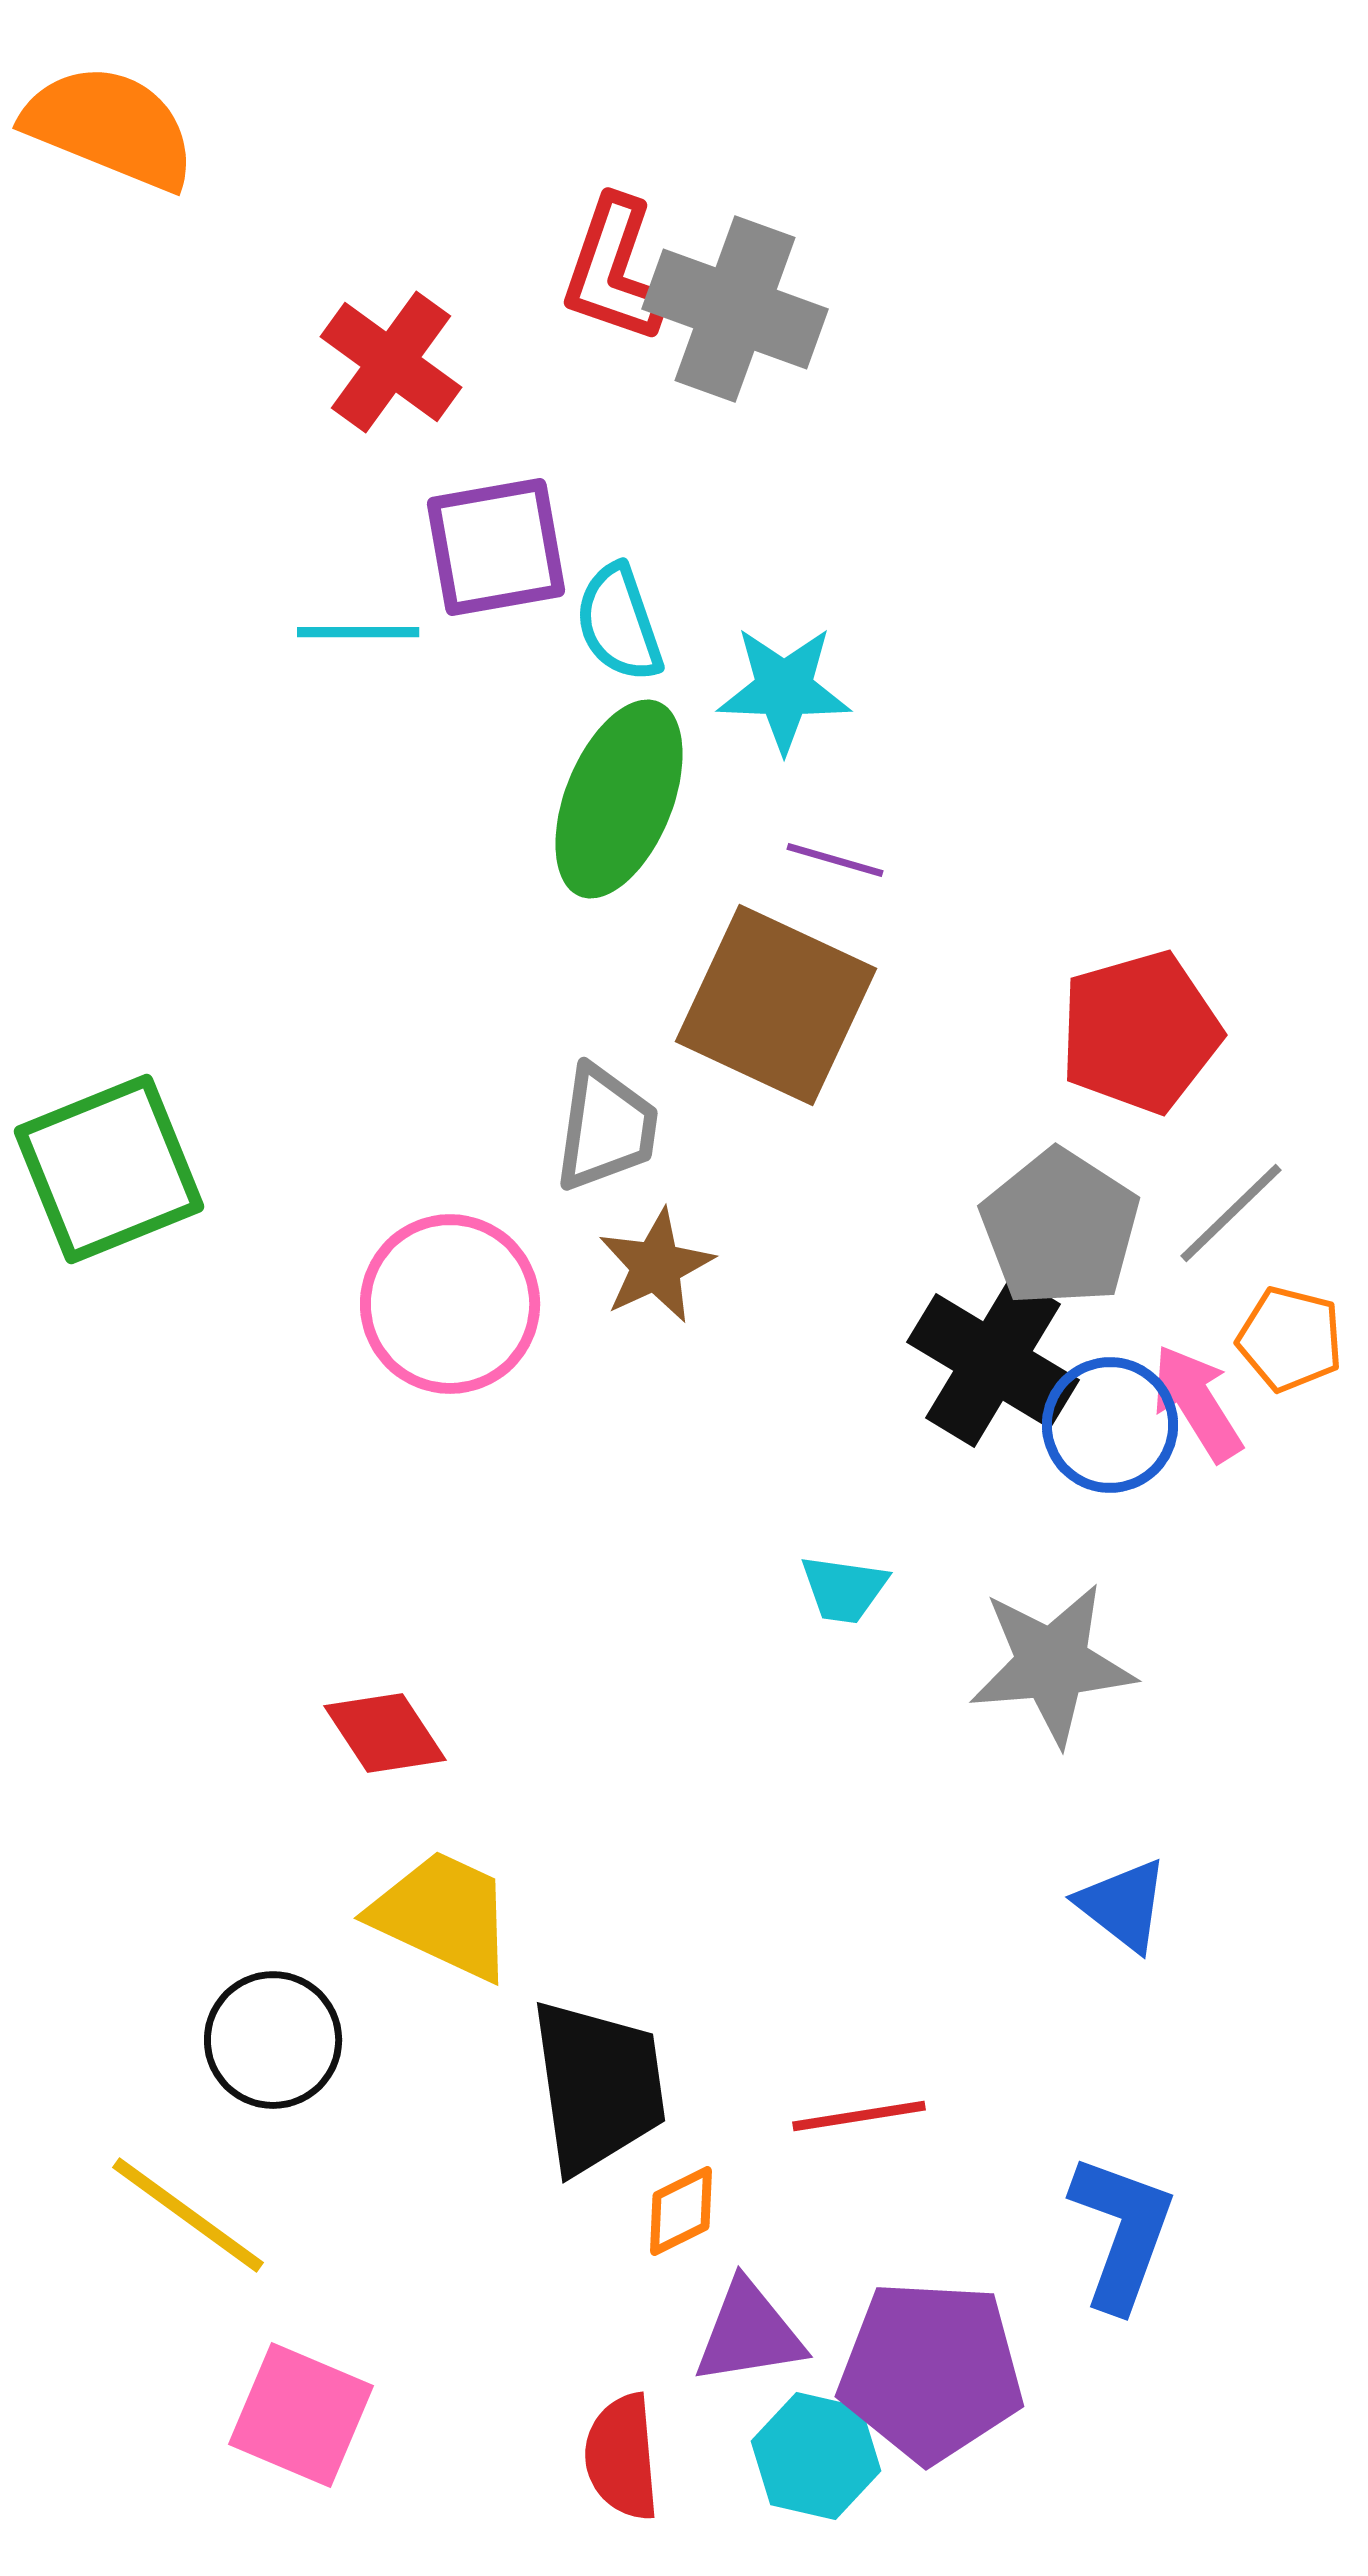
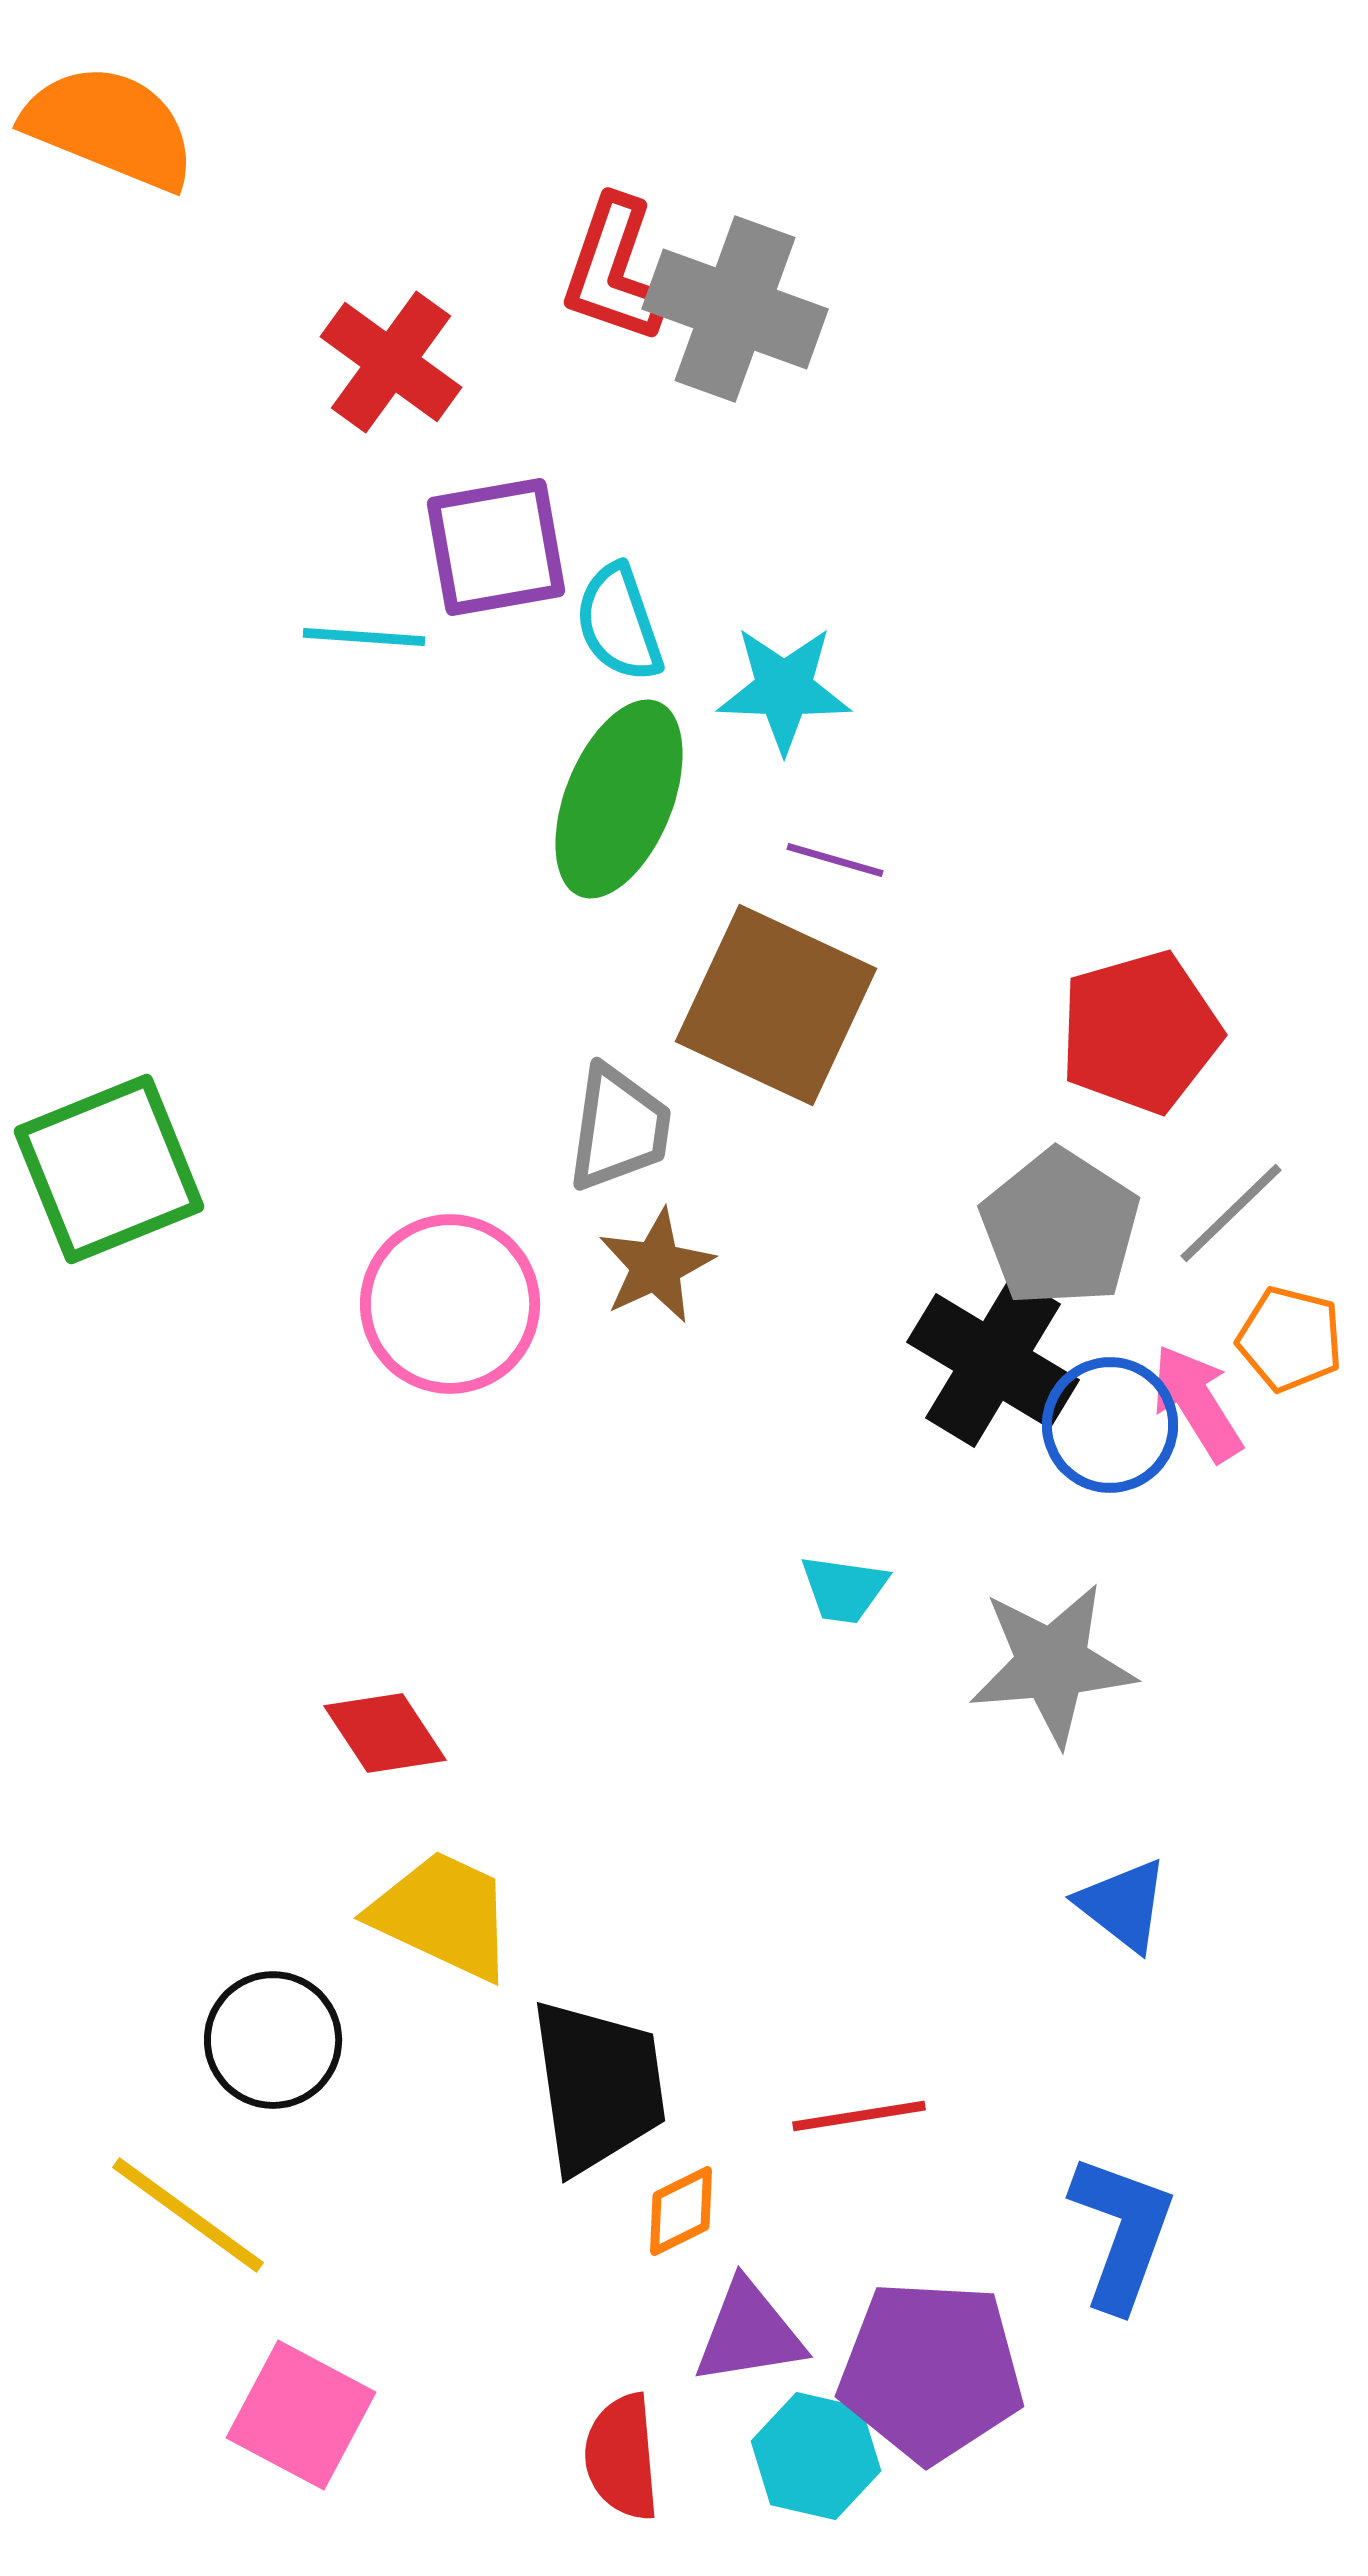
cyan line: moved 6 px right, 5 px down; rotated 4 degrees clockwise
gray trapezoid: moved 13 px right
pink square: rotated 5 degrees clockwise
